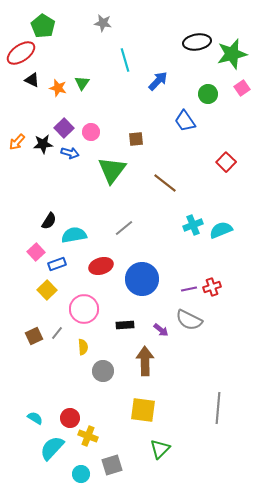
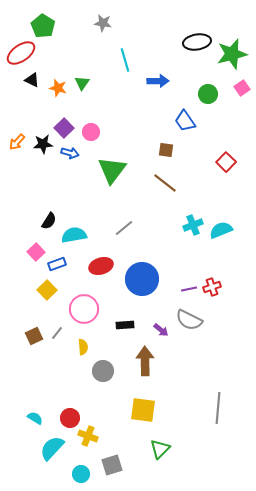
blue arrow at (158, 81): rotated 45 degrees clockwise
brown square at (136, 139): moved 30 px right, 11 px down; rotated 14 degrees clockwise
